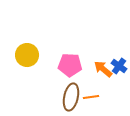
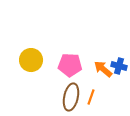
yellow circle: moved 4 px right, 5 px down
blue cross: rotated 21 degrees counterclockwise
orange line: rotated 63 degrees counterclockwise
